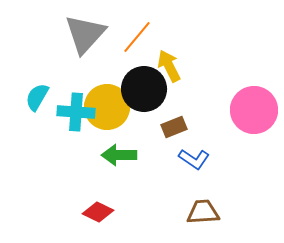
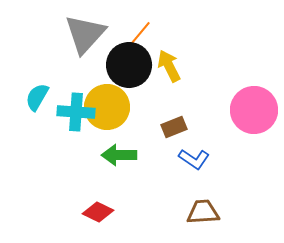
black circle: moved 15 px left, 24 px up
